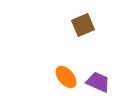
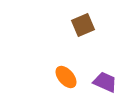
purple trapezoid: moved 7 px right
